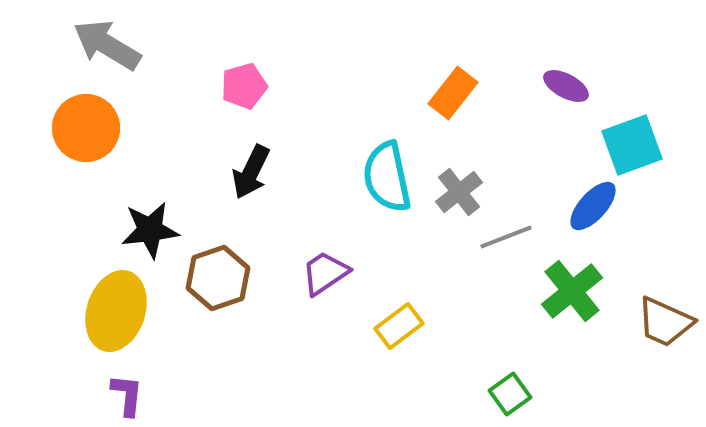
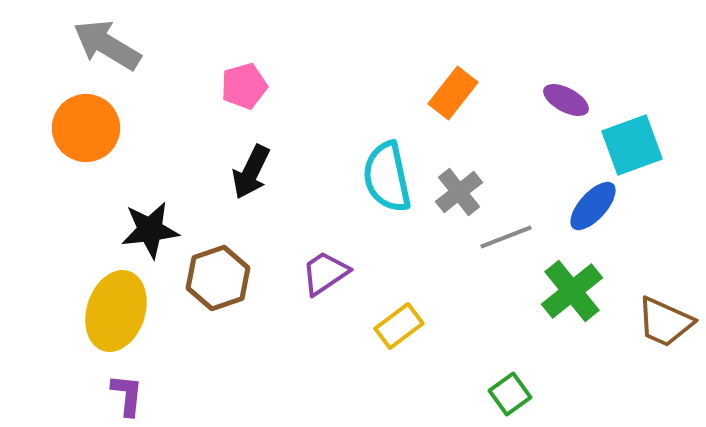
purple ellipse: moved 14 px down
